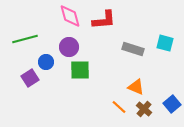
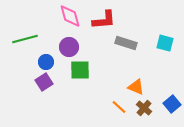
gray rectangle: moved 7 px left, 6 px up
purple square: moved 14 px right, 4 px down
brown cross: moved 1 px up
